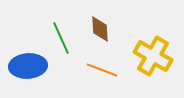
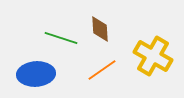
green line: rotated 48 degrees counterclockwise
blue ellipse: moved 8 px right, 8 px down
orange line: rotated 56 degrees counterclockwise
